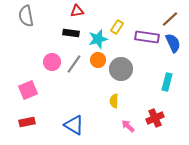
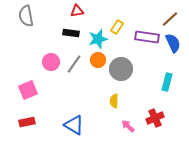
pink circle: moved 1 px left
